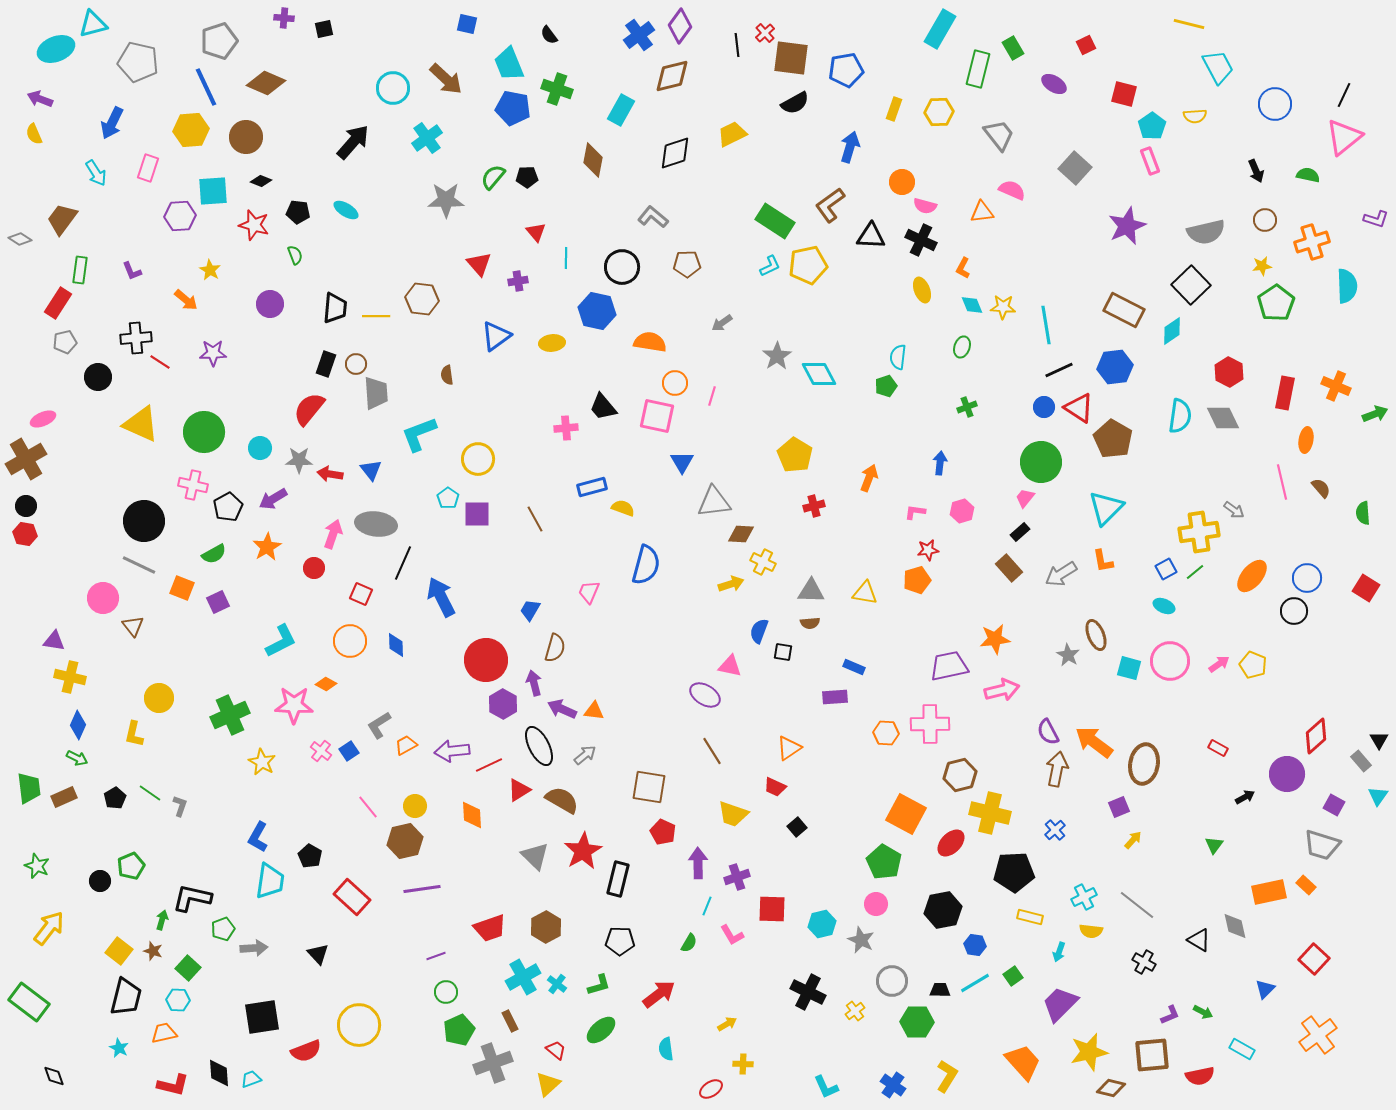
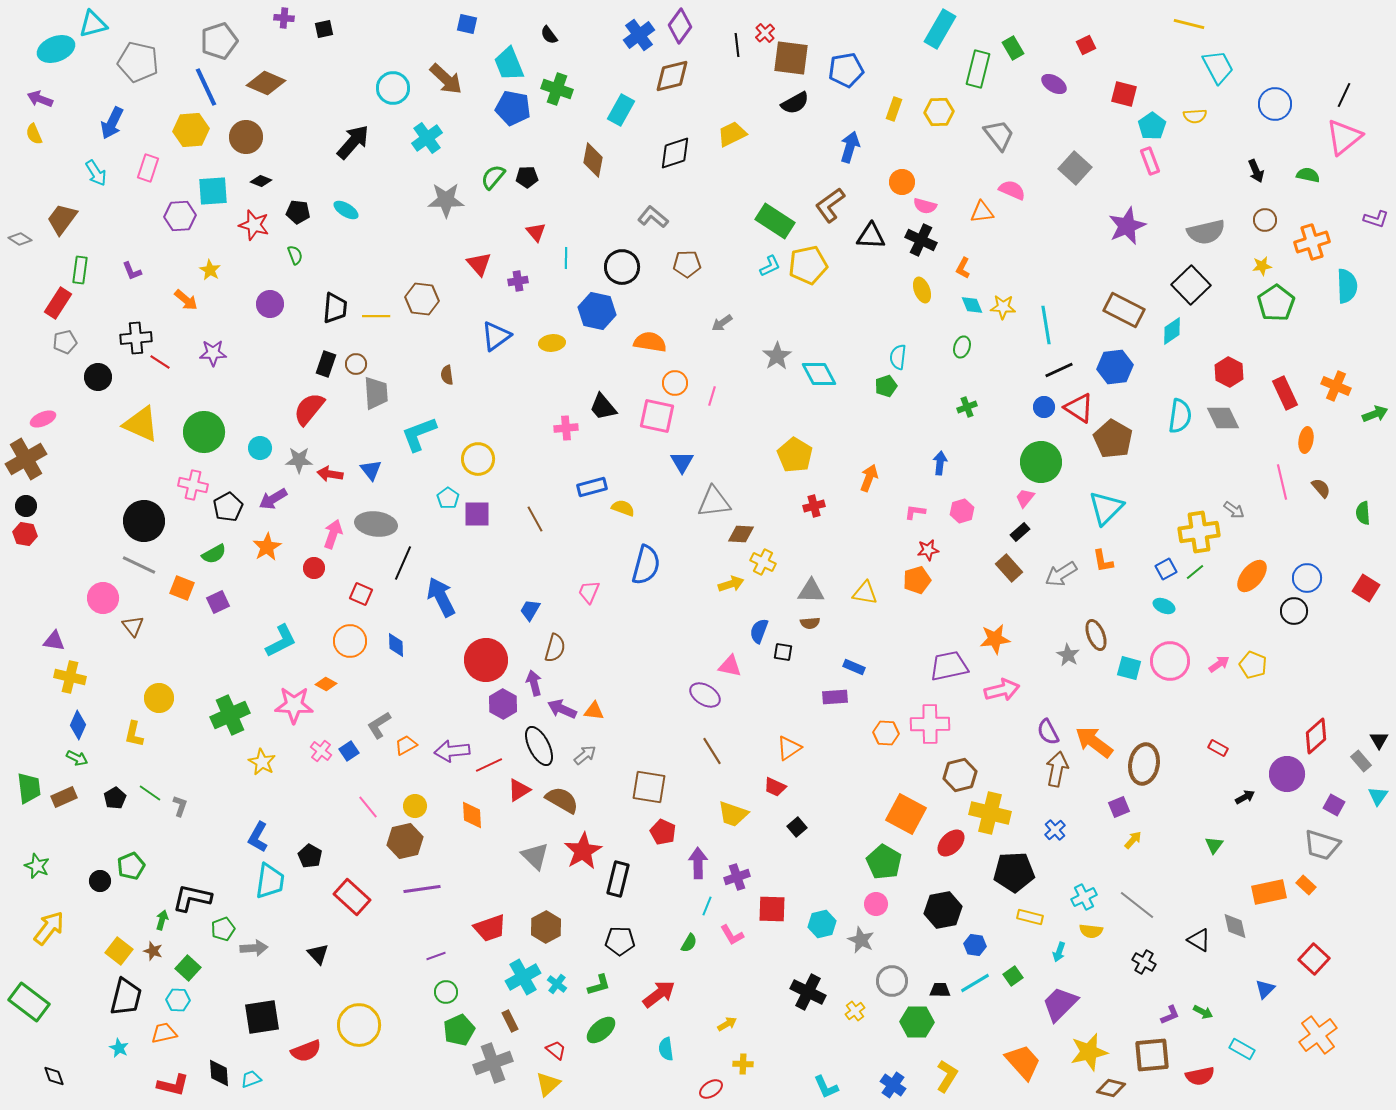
red rectangle at (1285, 393): rotated 36 degrees counterclockwise
